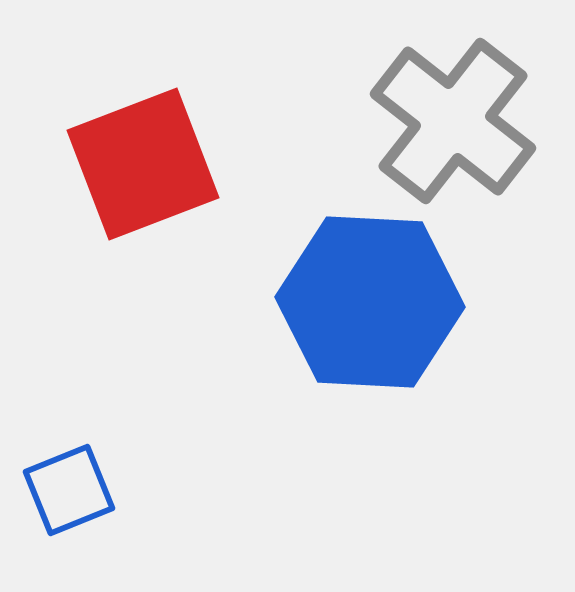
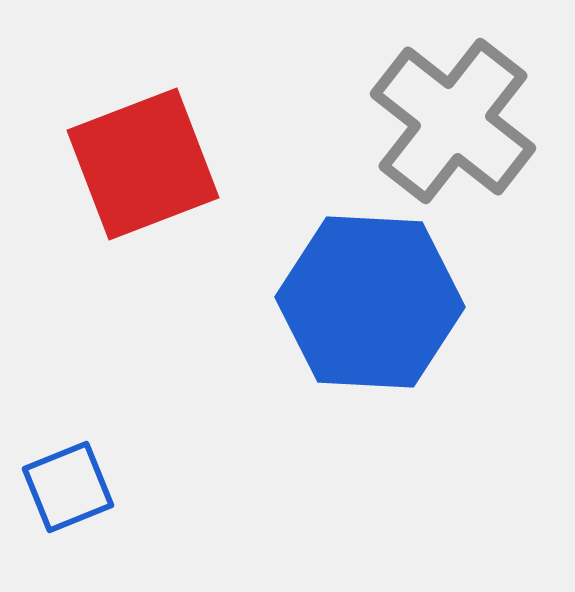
blue square: moved 1 px left, 3 px up
